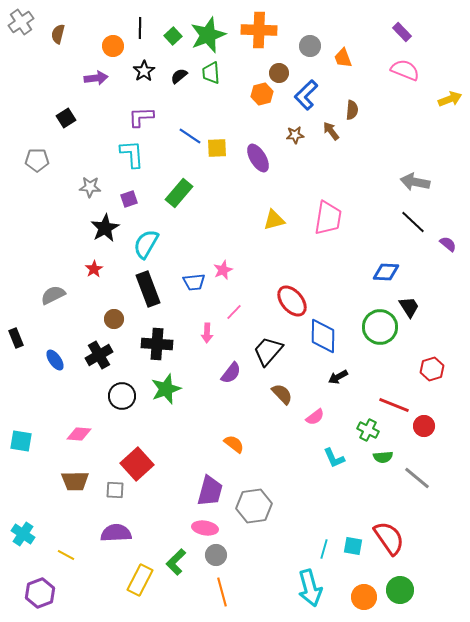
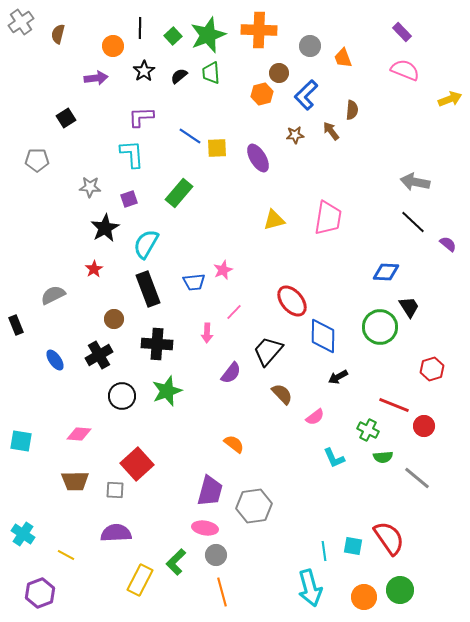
black rectangle at (16, 338): moved 13 px up
green star at (166, 389): moved 1 px right, 2 px down
cyan line at (324, 549): moved 2 px down; rotated 24 degrees counterclockwise
